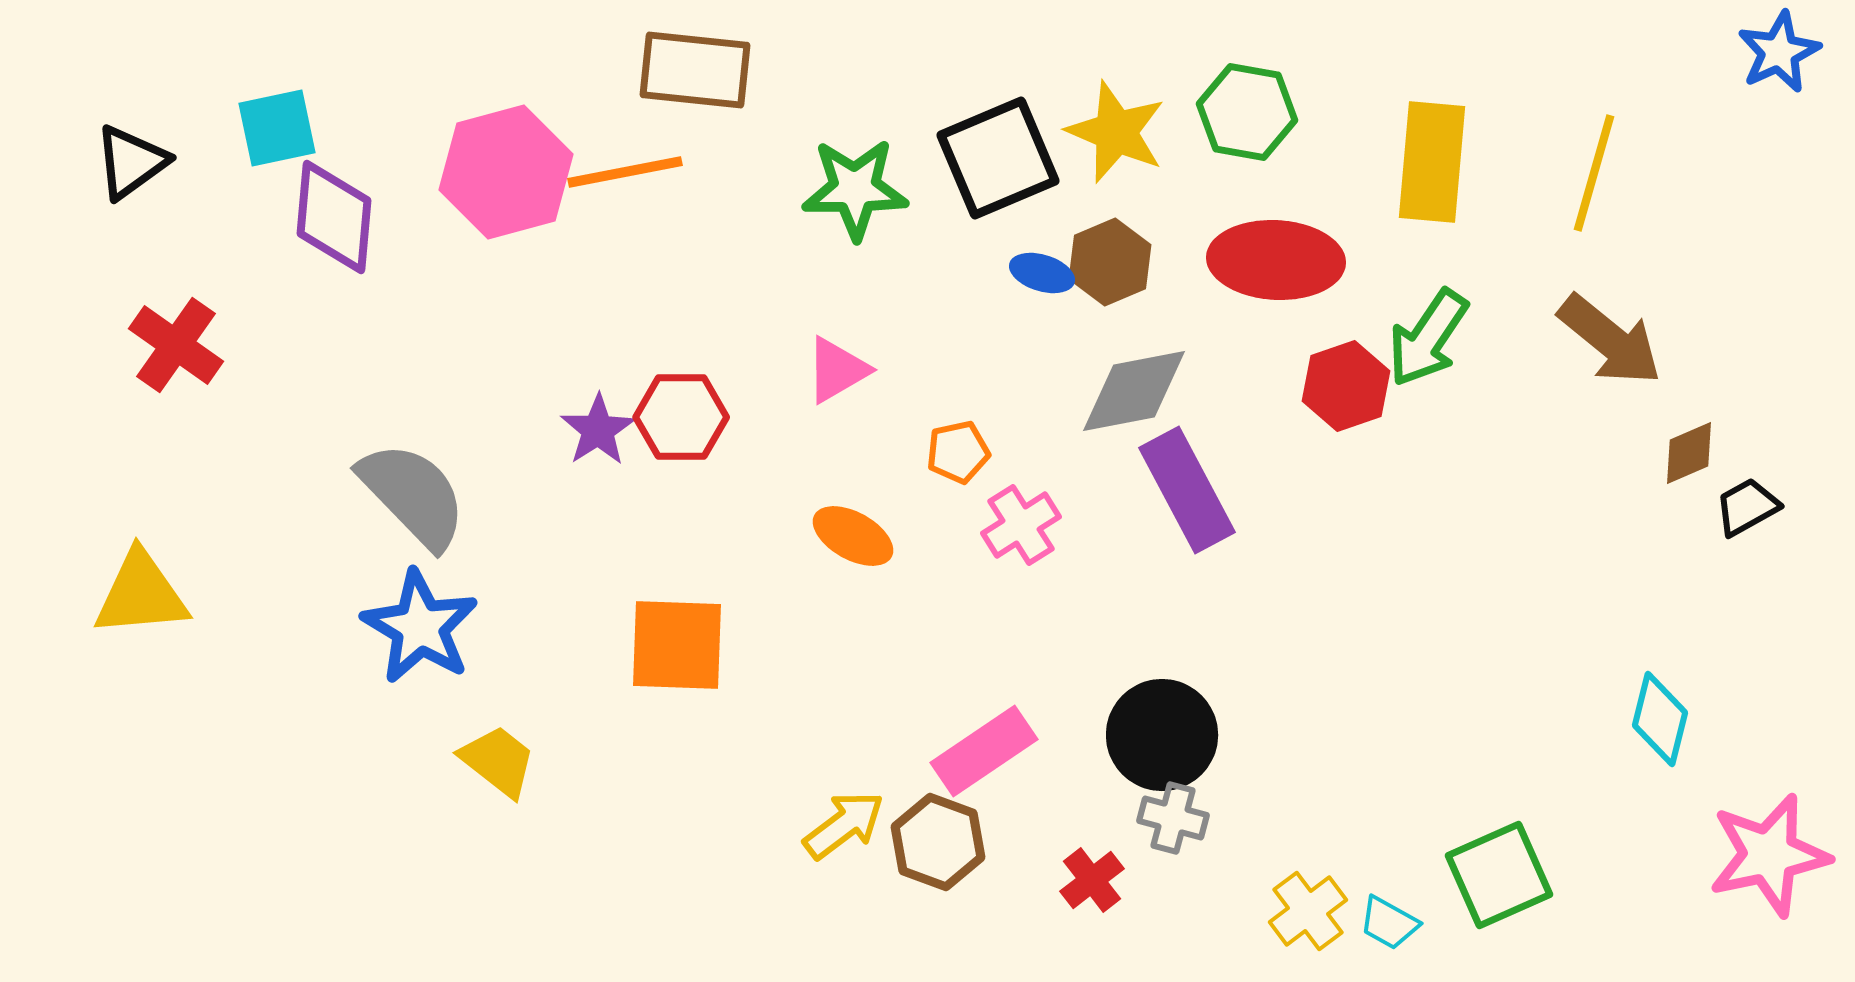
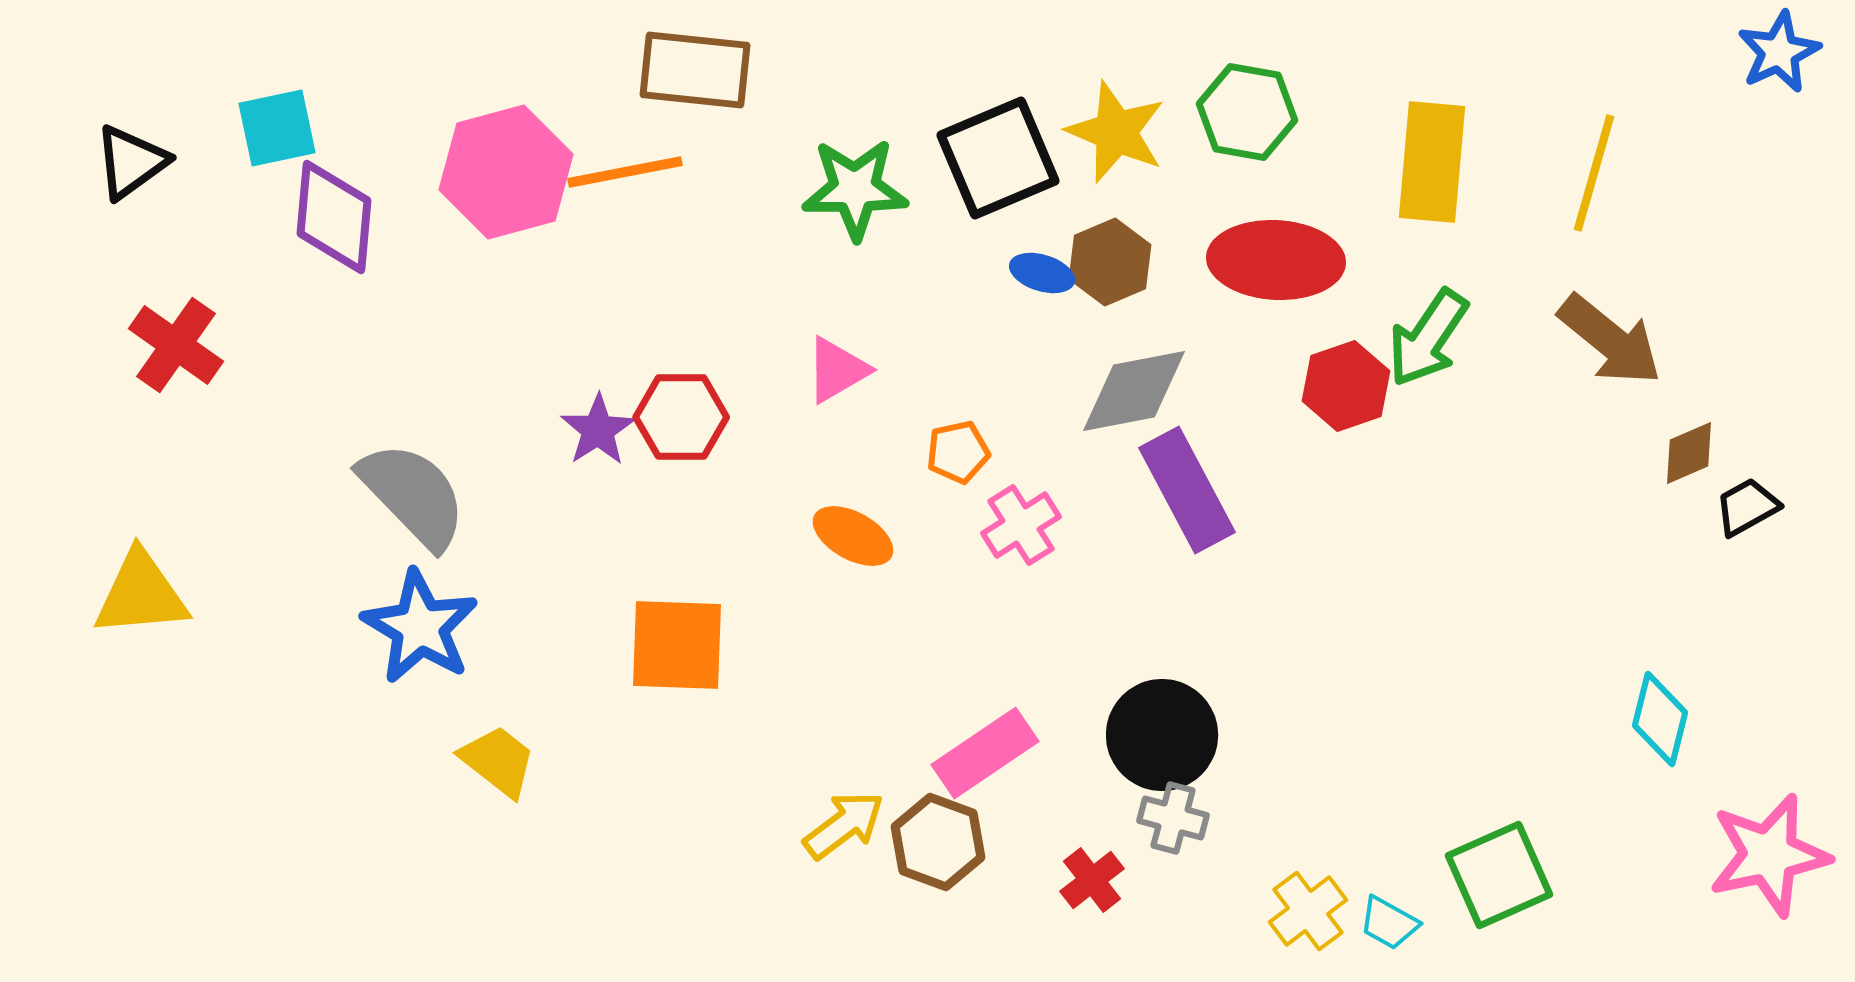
pink rectangle at (984, 751): moved 1 px right, 2 px down
